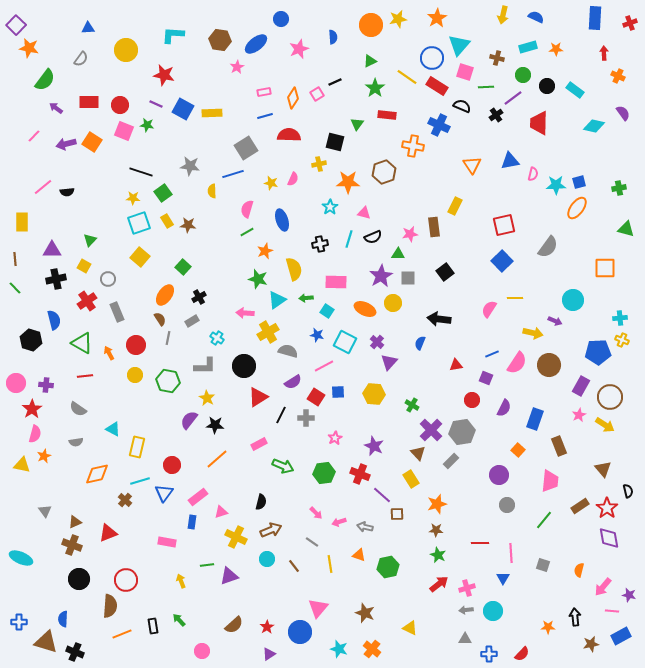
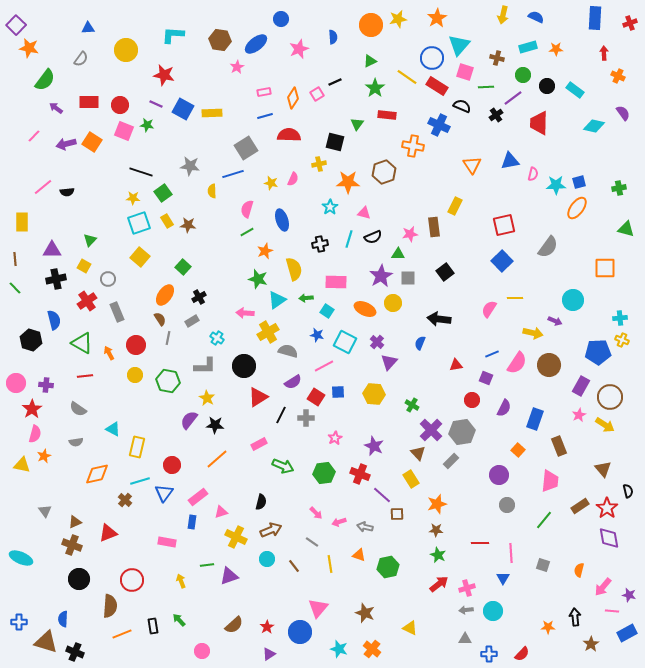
red circle at (126, 580): moved 6 px right
blue rectangle at (621, 636): moved 6 px right, 3 px up
brown star at (591, 644): rotated 21 degrees counterclockwise
